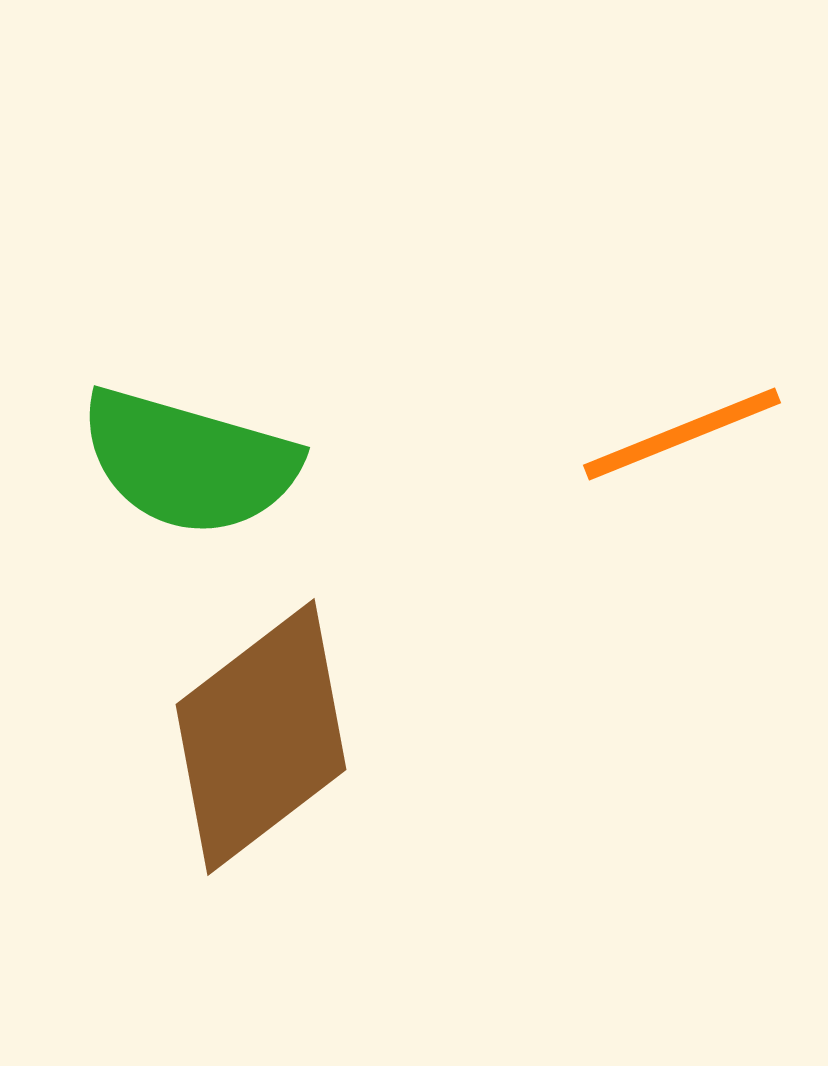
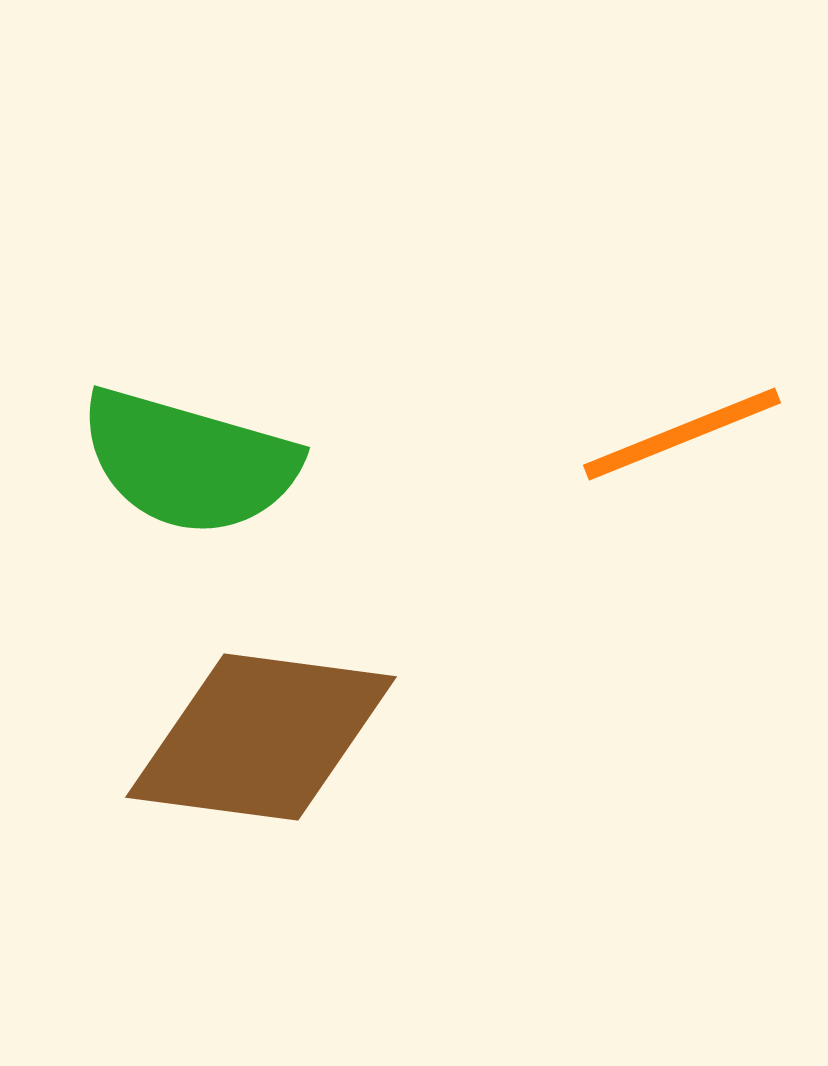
brown diamond: rotated 45 degrees clockwise
